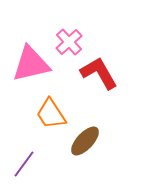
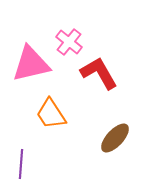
pink cross: rotated 8 degrees counterclockwise
brown ellipse: moved 30 px right, 3 px up
purple line: moved 3 px left; rotated 32 degrees counterclockwise
